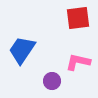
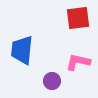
blue trapezoid: rotated 28 degrees counterclockwise
